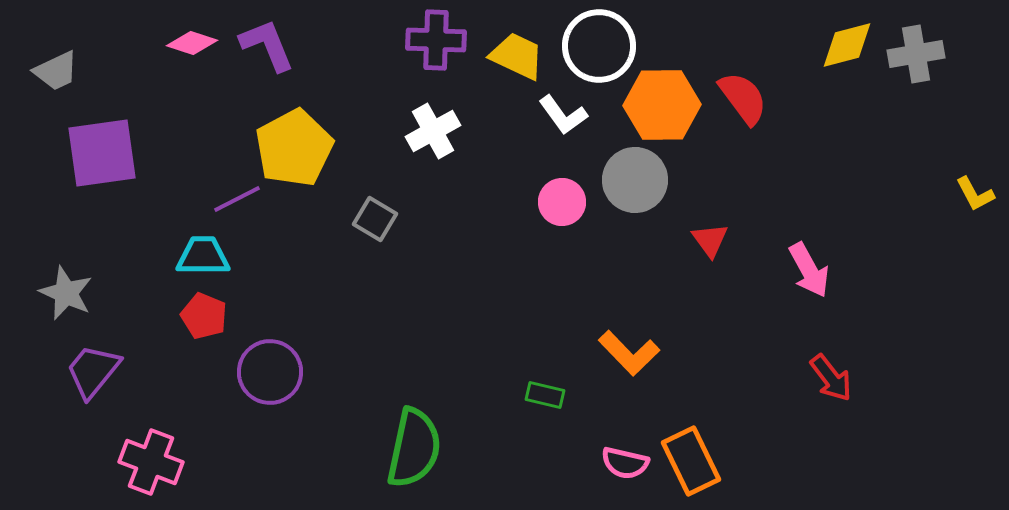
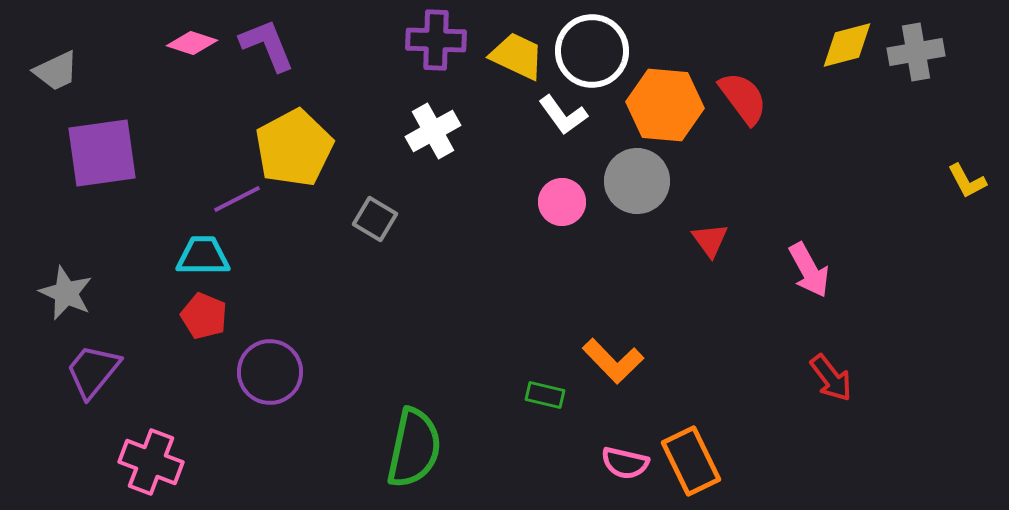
white circle: moved 7 px left, 5 px down
gray cross: moved 2 px up
orange hexagon: moved 3 px right; rotated 6 degrees clockwise
gray circle: moved 2 px right, 1 px down
yellow L-shape: moved 8 px left, 13 px up
orange L-shape: moved 16 px left, 8 px down
